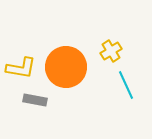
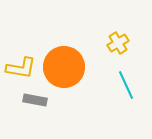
yellow cross: moved 7 px right, 8 px up
orange circle: moved 2 px left
